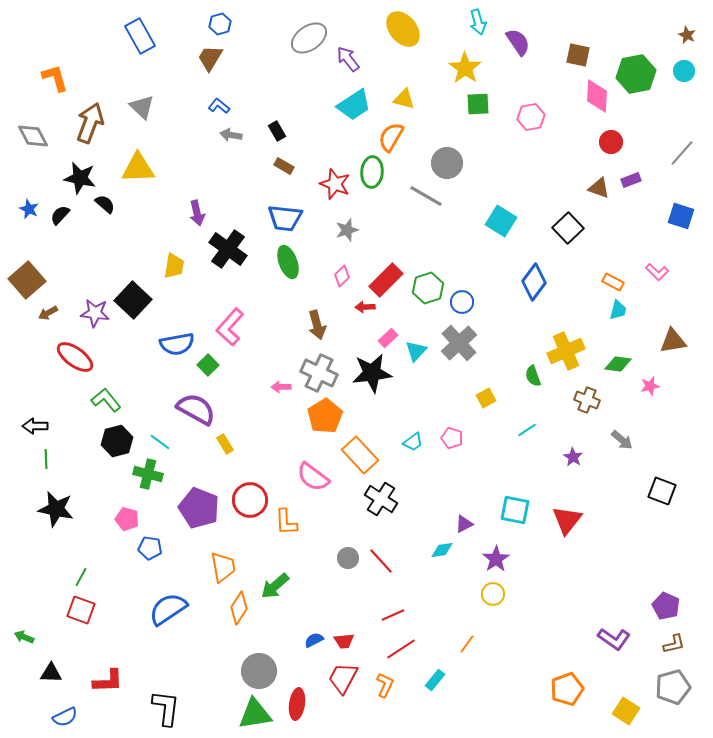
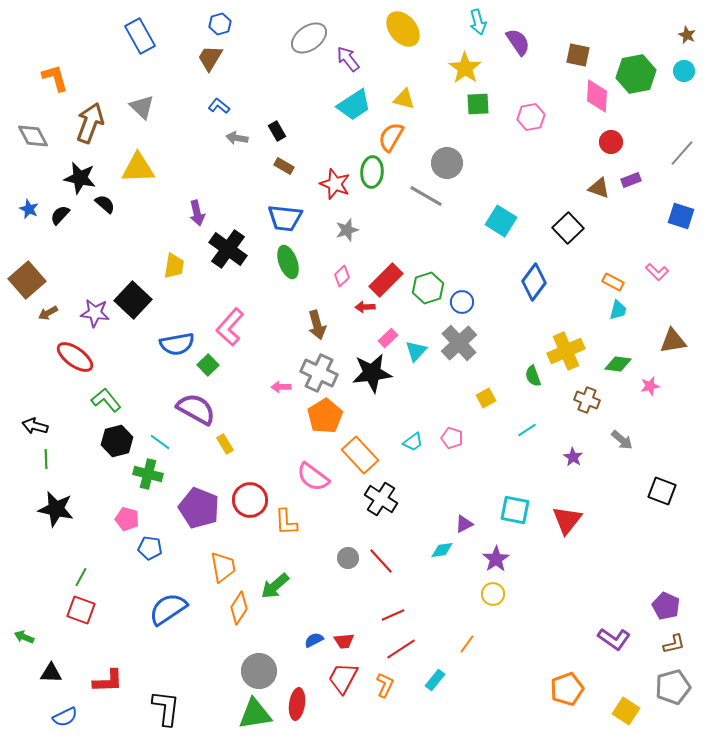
gray arrow at (231, 135): moved 6 px right, 3 px down
black arrow at (35, 426): rotated 15 degrees clockwise
